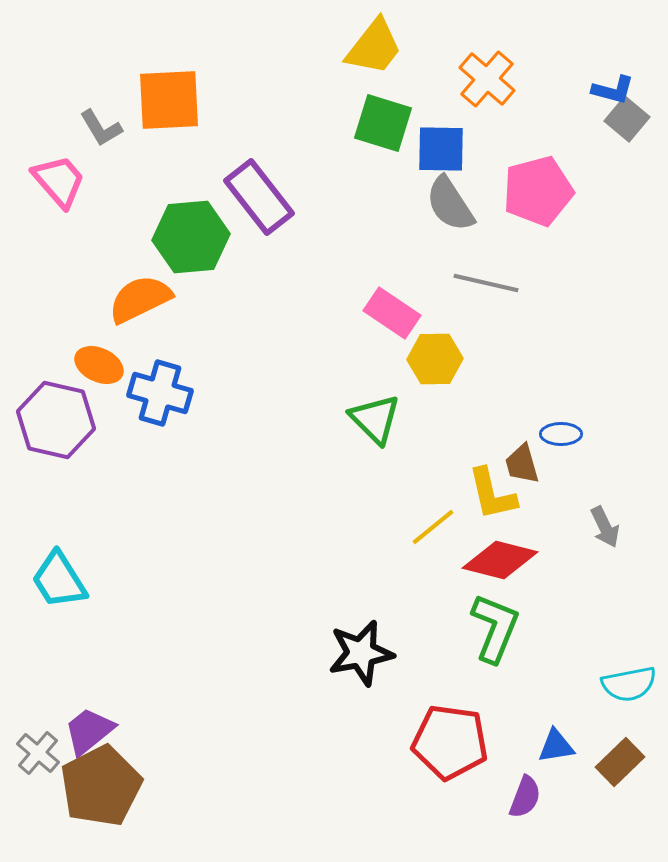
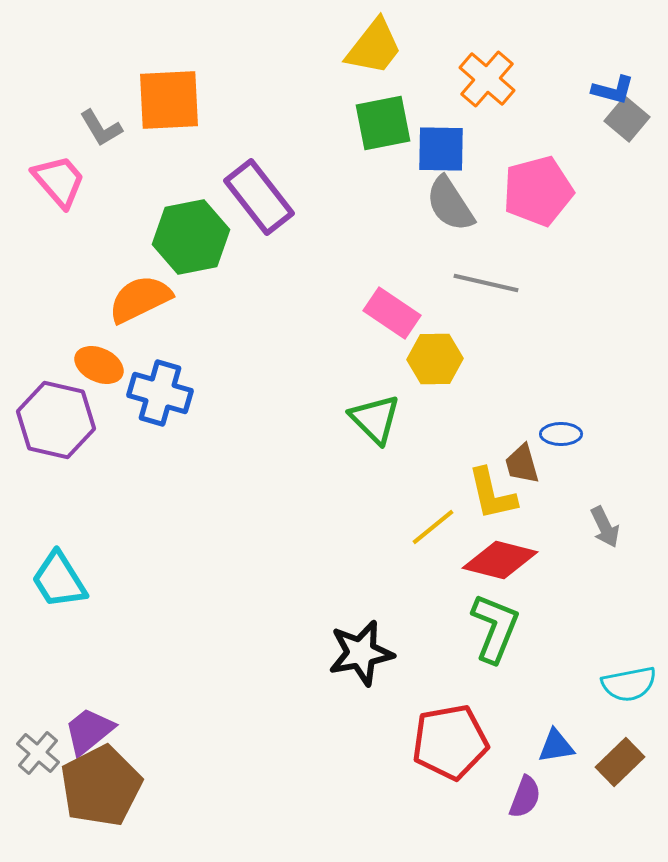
green square: rotated 28 degrees counterclockwise
green hexagon: rotated 6 degrees counterclockwise
red pentagon: rotated 18 degrees counterclockwise
